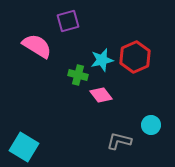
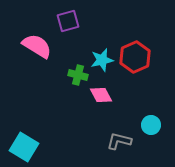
pink diamond: rotated 10 degrees clockwise
